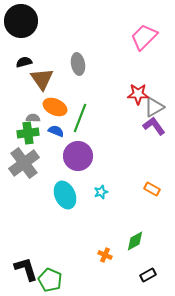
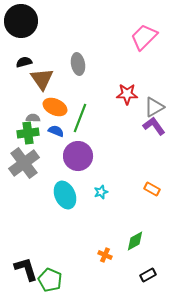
red star: moved 11 px left
